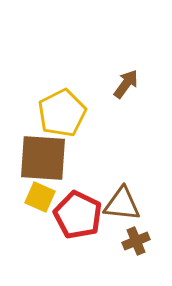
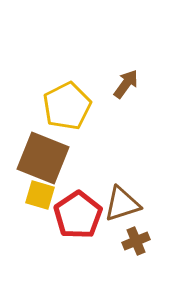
yellow pentagon: moved 5 px right, 7 px up
brown square: rotated 18 degrees clockwise
yellow square: moved 2 px up; rotated 8 degrees counterclockwise
brown triangle: rotated 24 degrees counterclockwise
red pentagon: rotated 12 degrees clockwise
